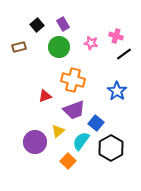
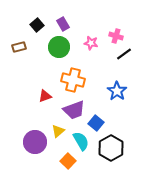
cyan semicircle: rotated 114 degrees clockwise
